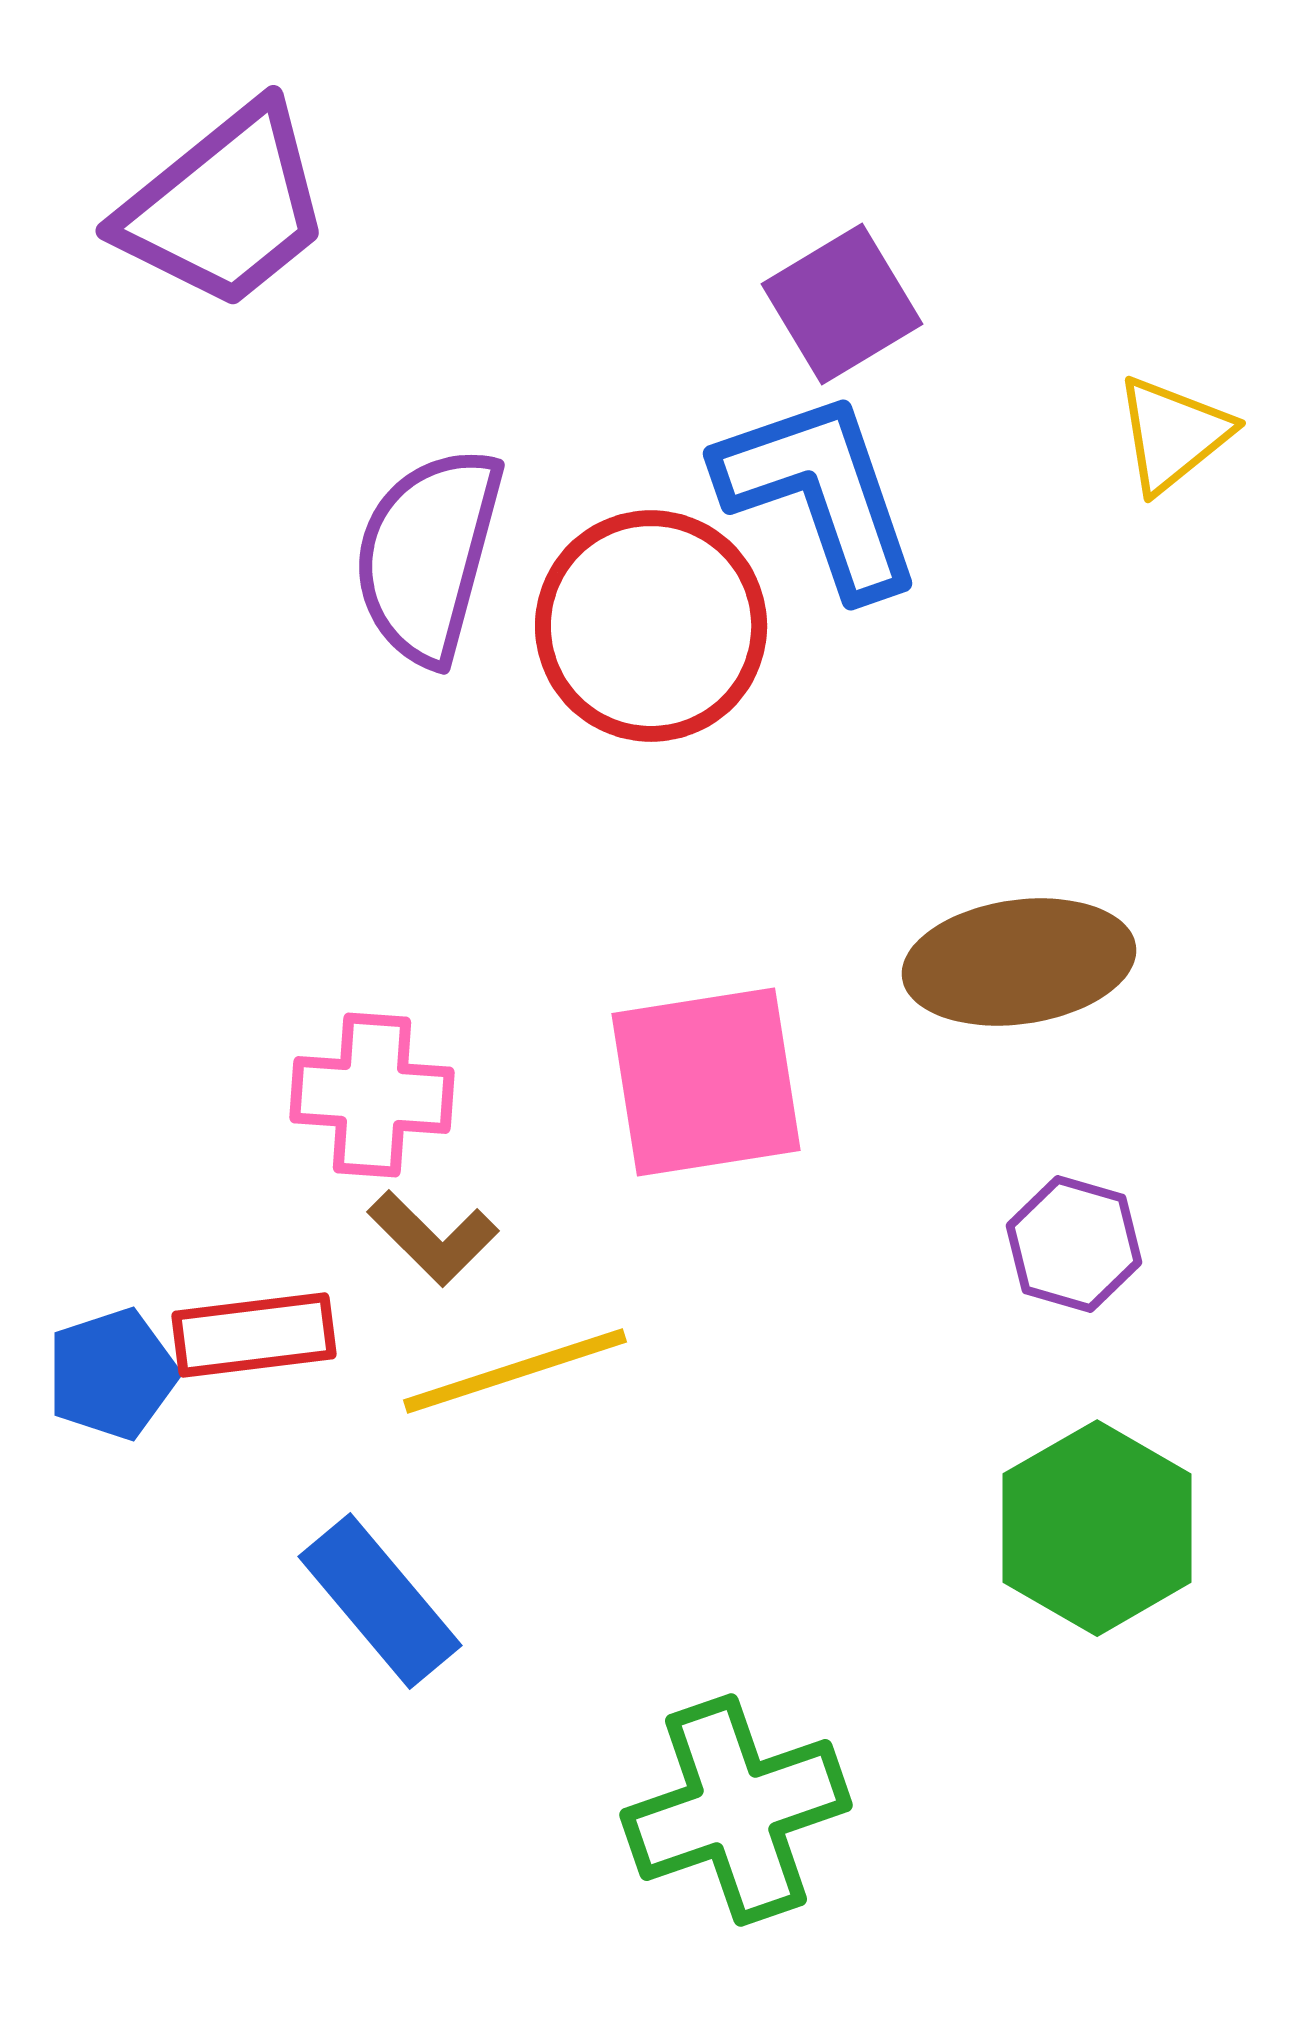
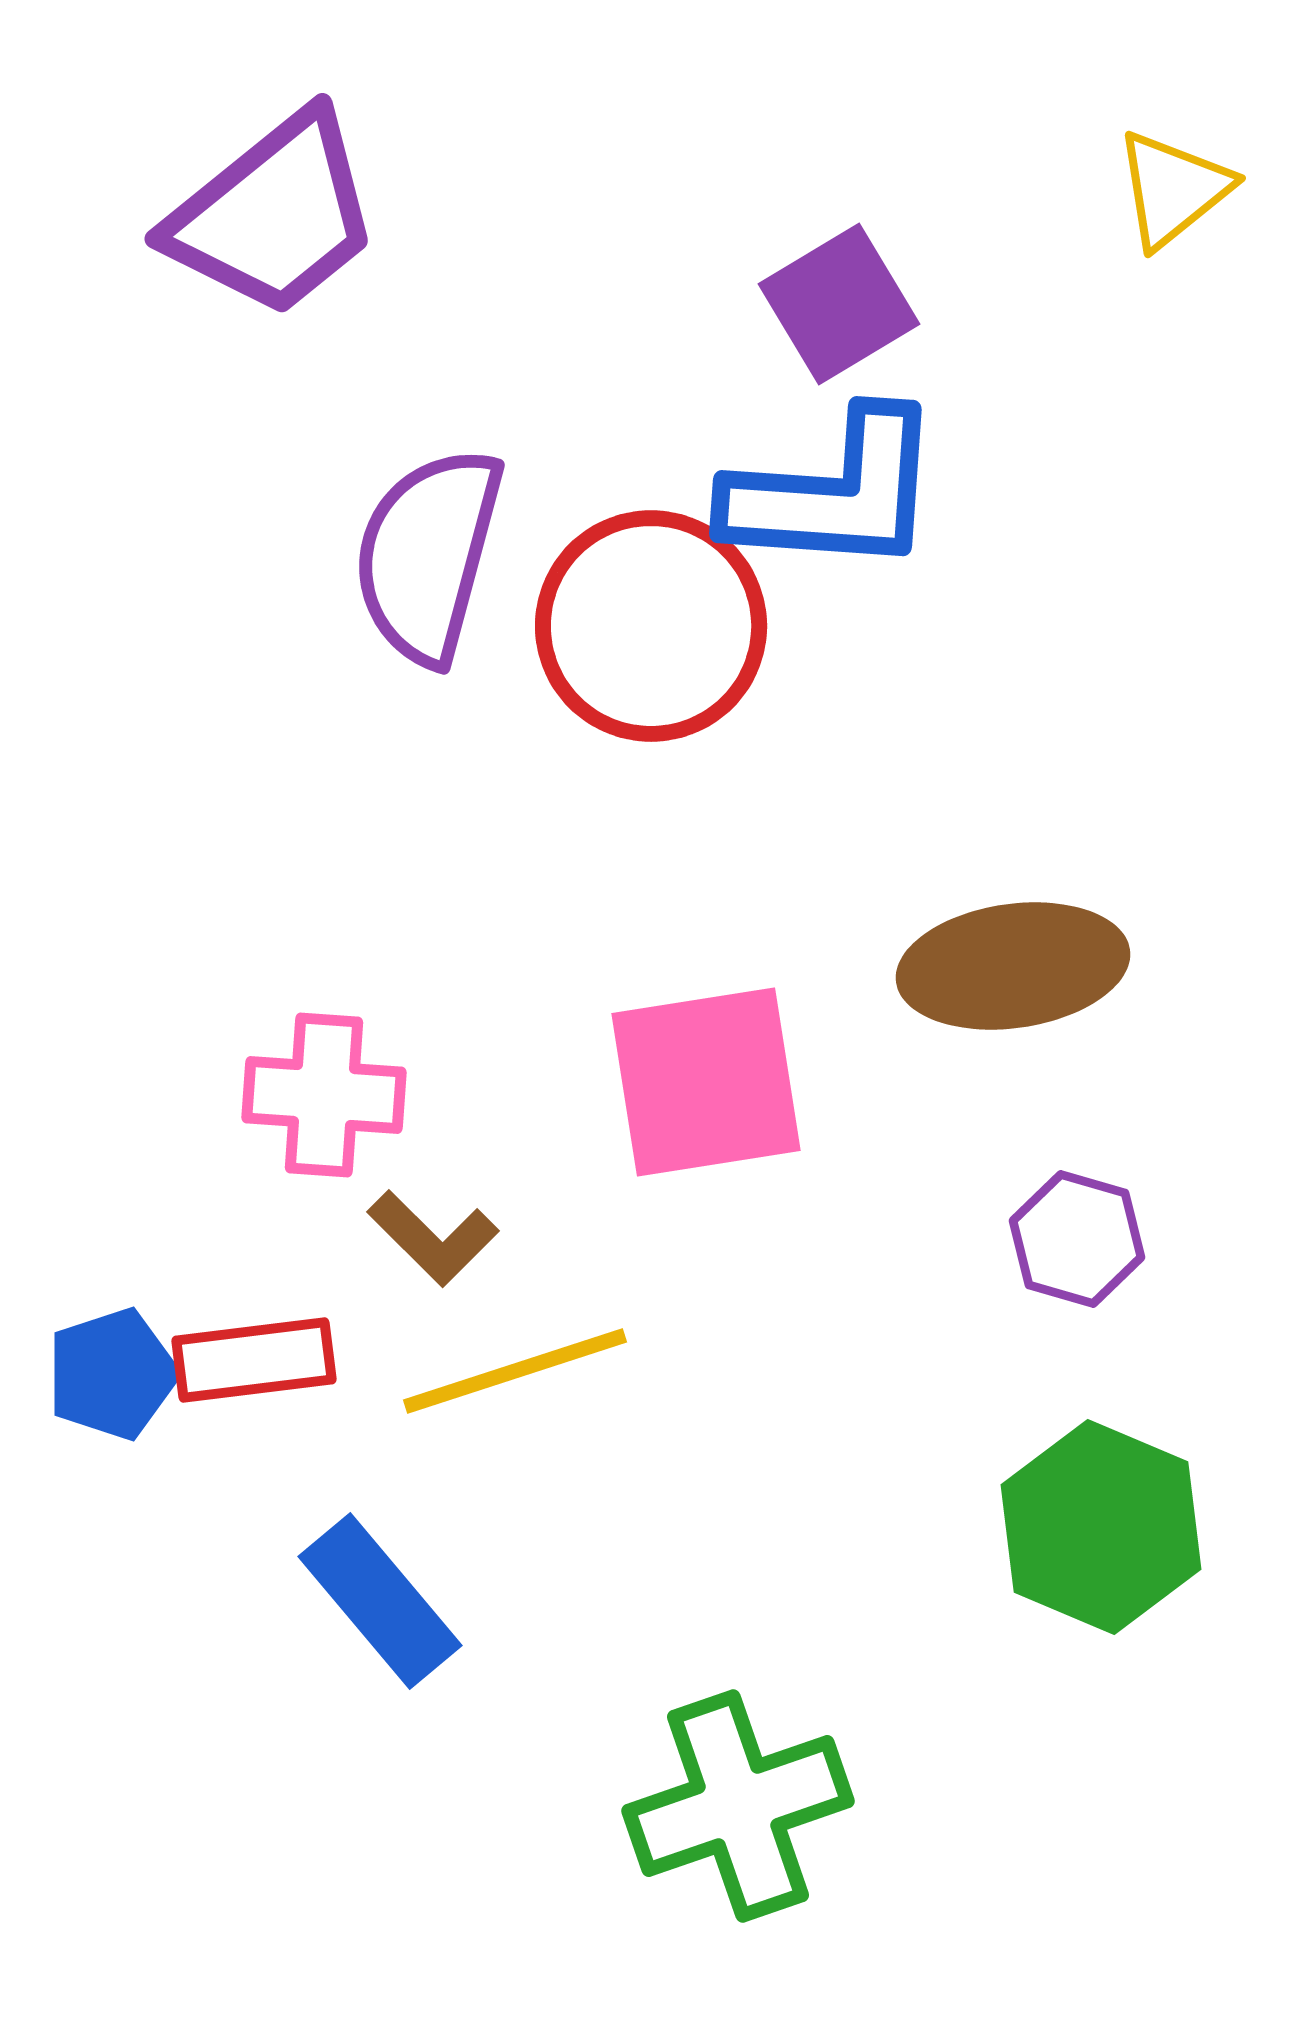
purple trapezoid: moved 49 px right, 8 px down
purple square: moved 3 px left
yellow triangle: moved 245 px up
blue L-shape: moved 14 px right; rotated 113 degrees clockwise
brown ellipse: moved 6 px left, 4 px down
pink cross: moved 48 px left
purple hexagon: moved 3 px right, 5 px up
red rectangle: moved 25 px down
green hexagon: moved 4 px right, 1 px up; rotated 7 degrees counterclockwise
green cross: moved 2 px right, 4 px up
